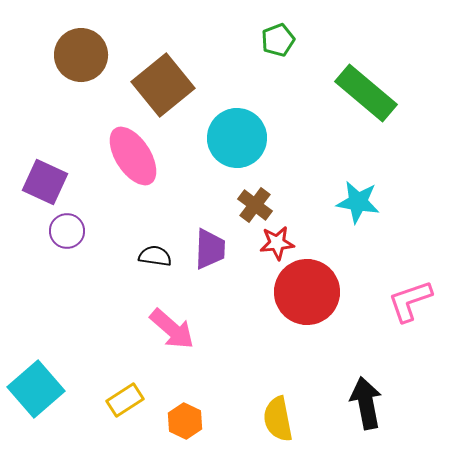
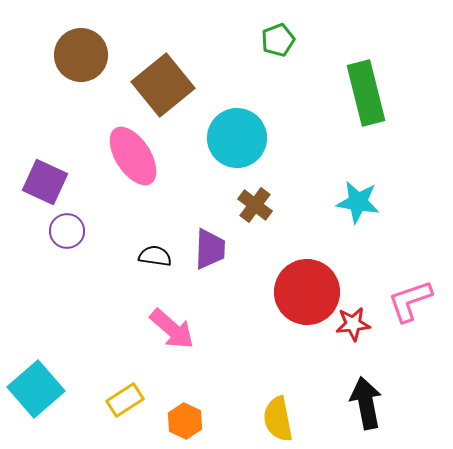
green rectangle: rotated 36 degrees clockwise
red star: moved 76 px right, 81 px down
